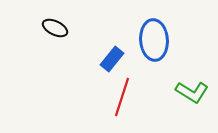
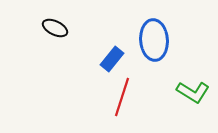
green L-shape: moved 1 px right
